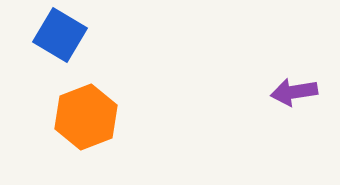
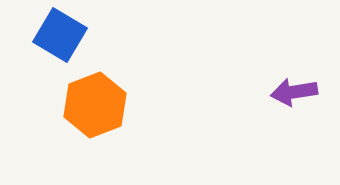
orange hexagon: moved 9 px right, 12 px up
